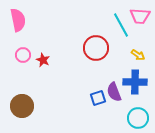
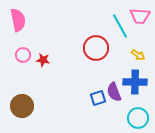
cyan line: moved 1 px left, 1 px down
red star: rotated 16 degrees counterclockwise
